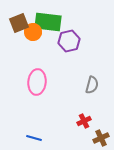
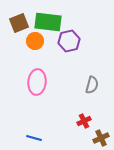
orange circle: moved 2 px right, 9 px down
